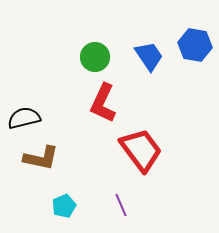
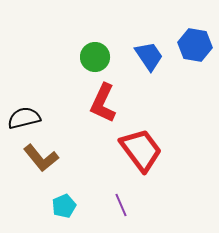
brown L-shape: rotated 39 degrees clockwise
